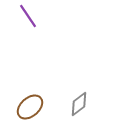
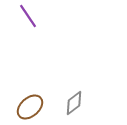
gray diamond: moved 5 px left, 1 px up
